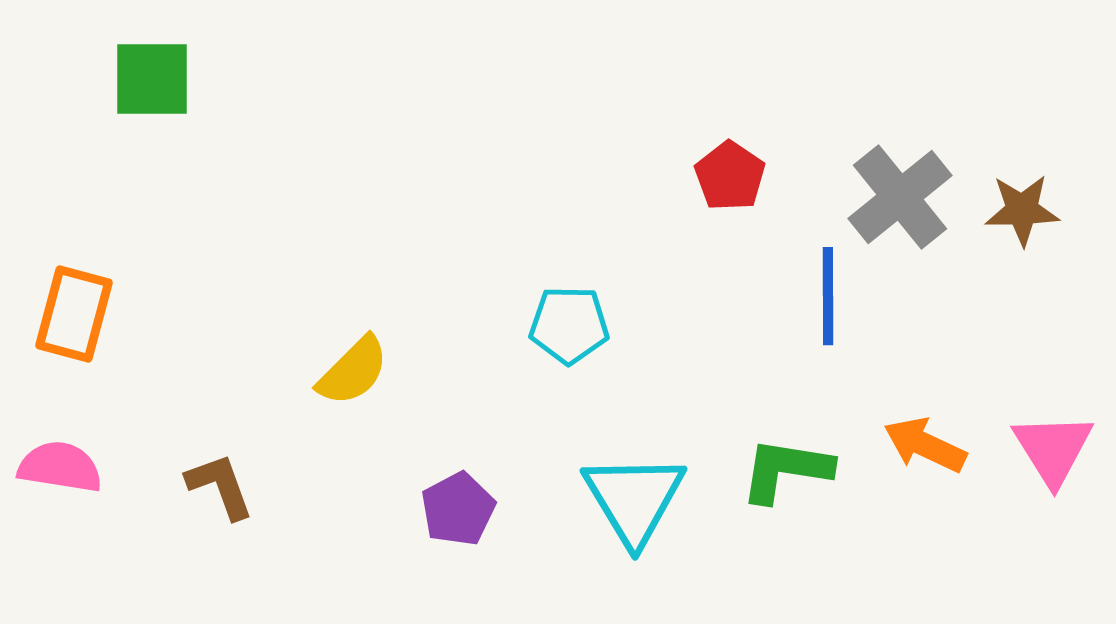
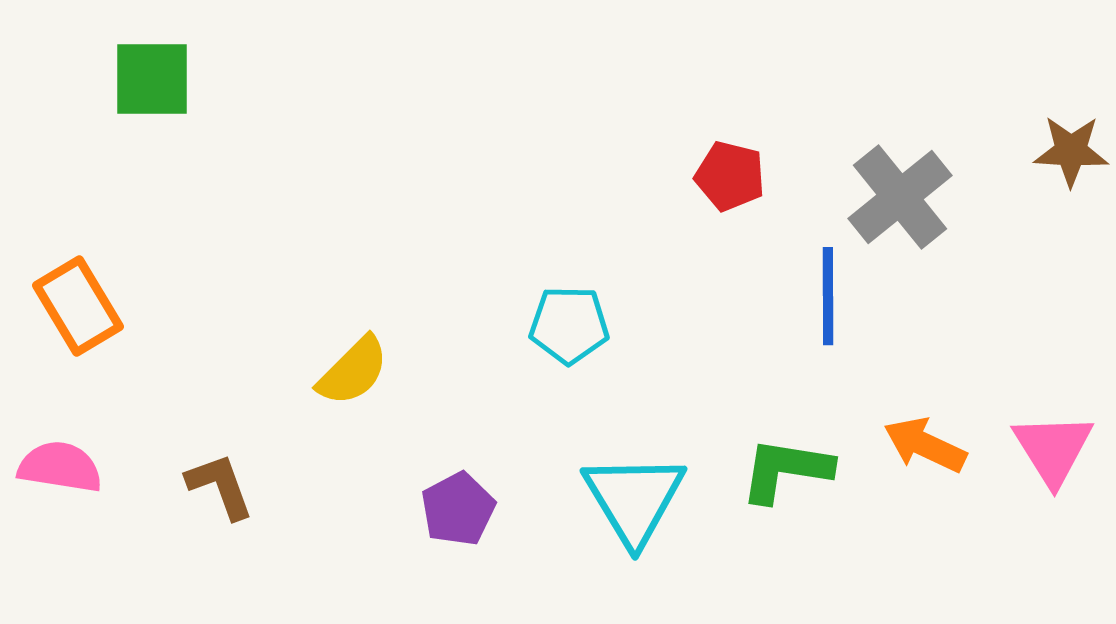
red pentagon: rotated 20 degrees counterclockwise
brown star: moved 49 px right, 59 px up; rotated 4 degrees clockwise
orange rectangle: moved 4 px right, 8 px up; rotated 46 degrees counterclockwise
